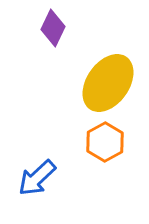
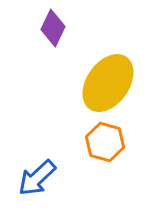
orange hexagon: rotated 15 degrees counterclockwise
